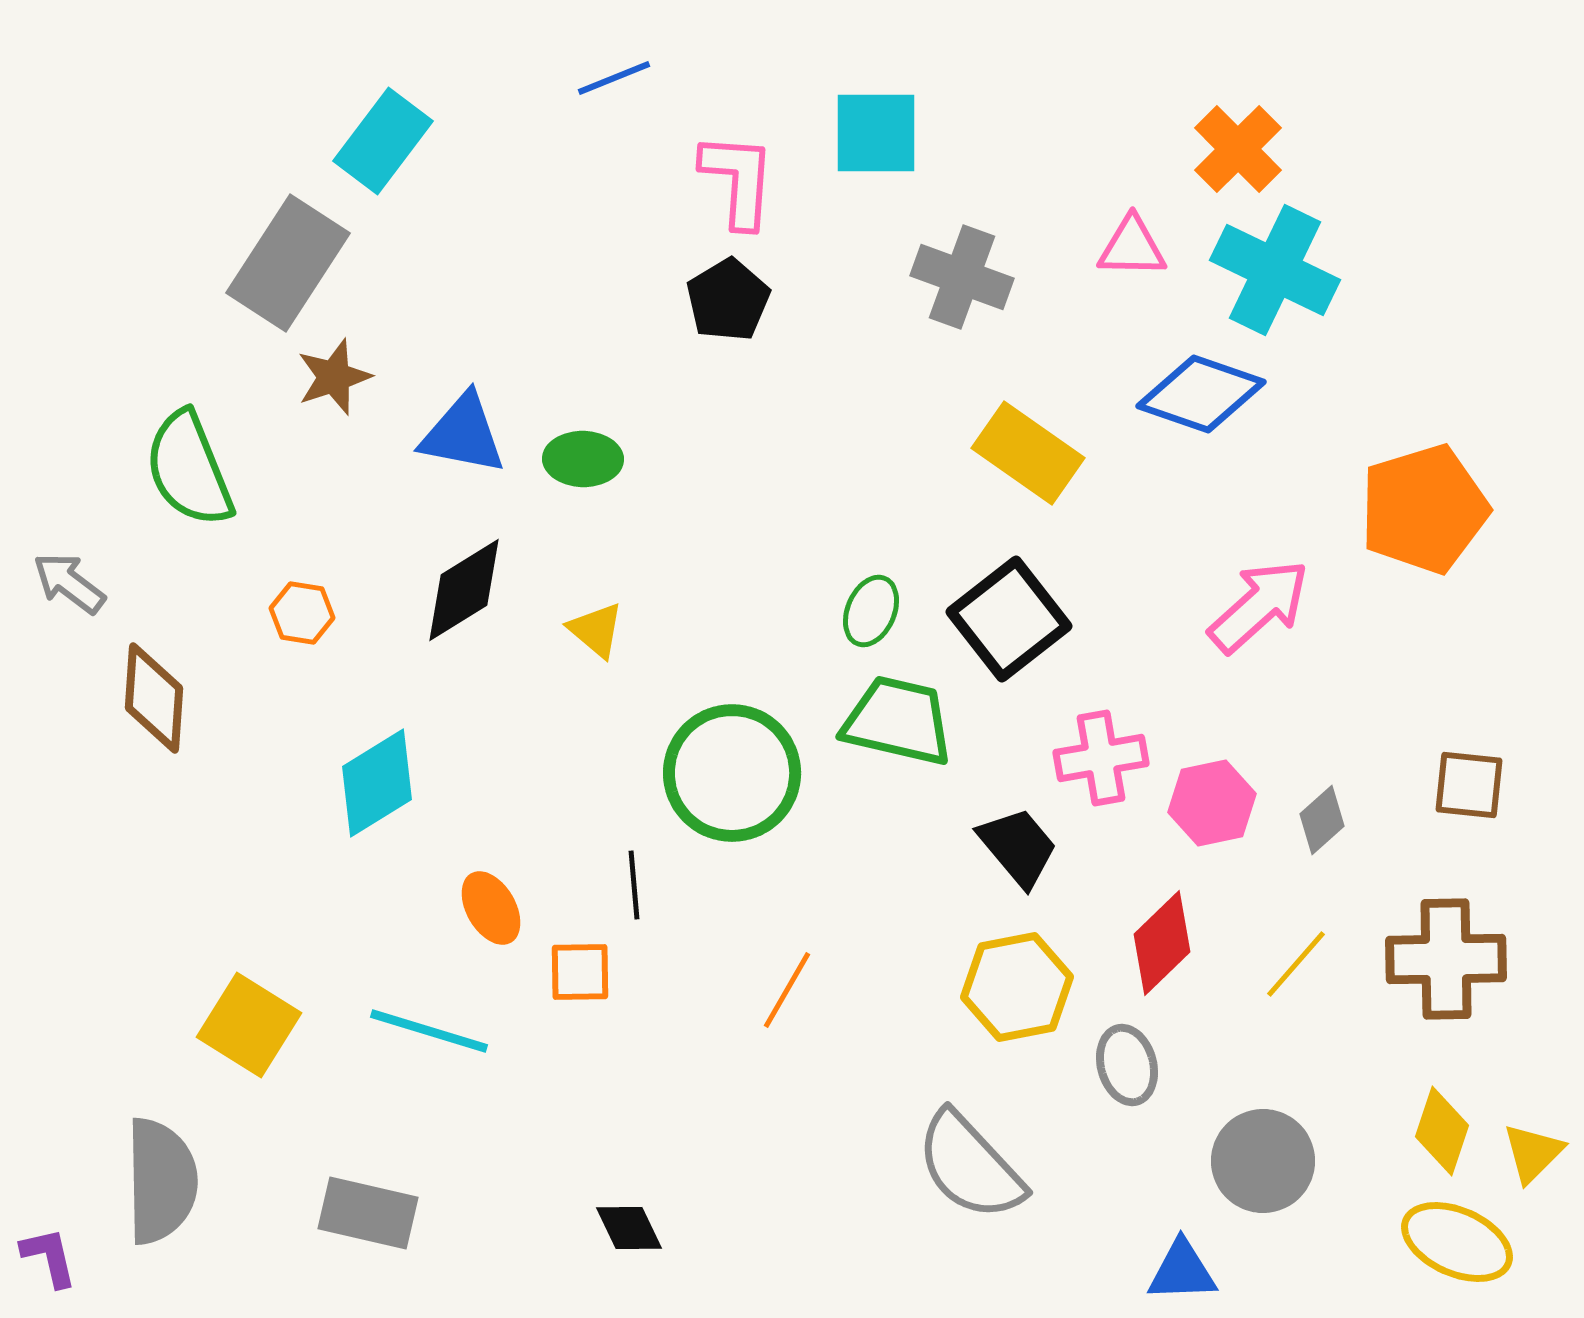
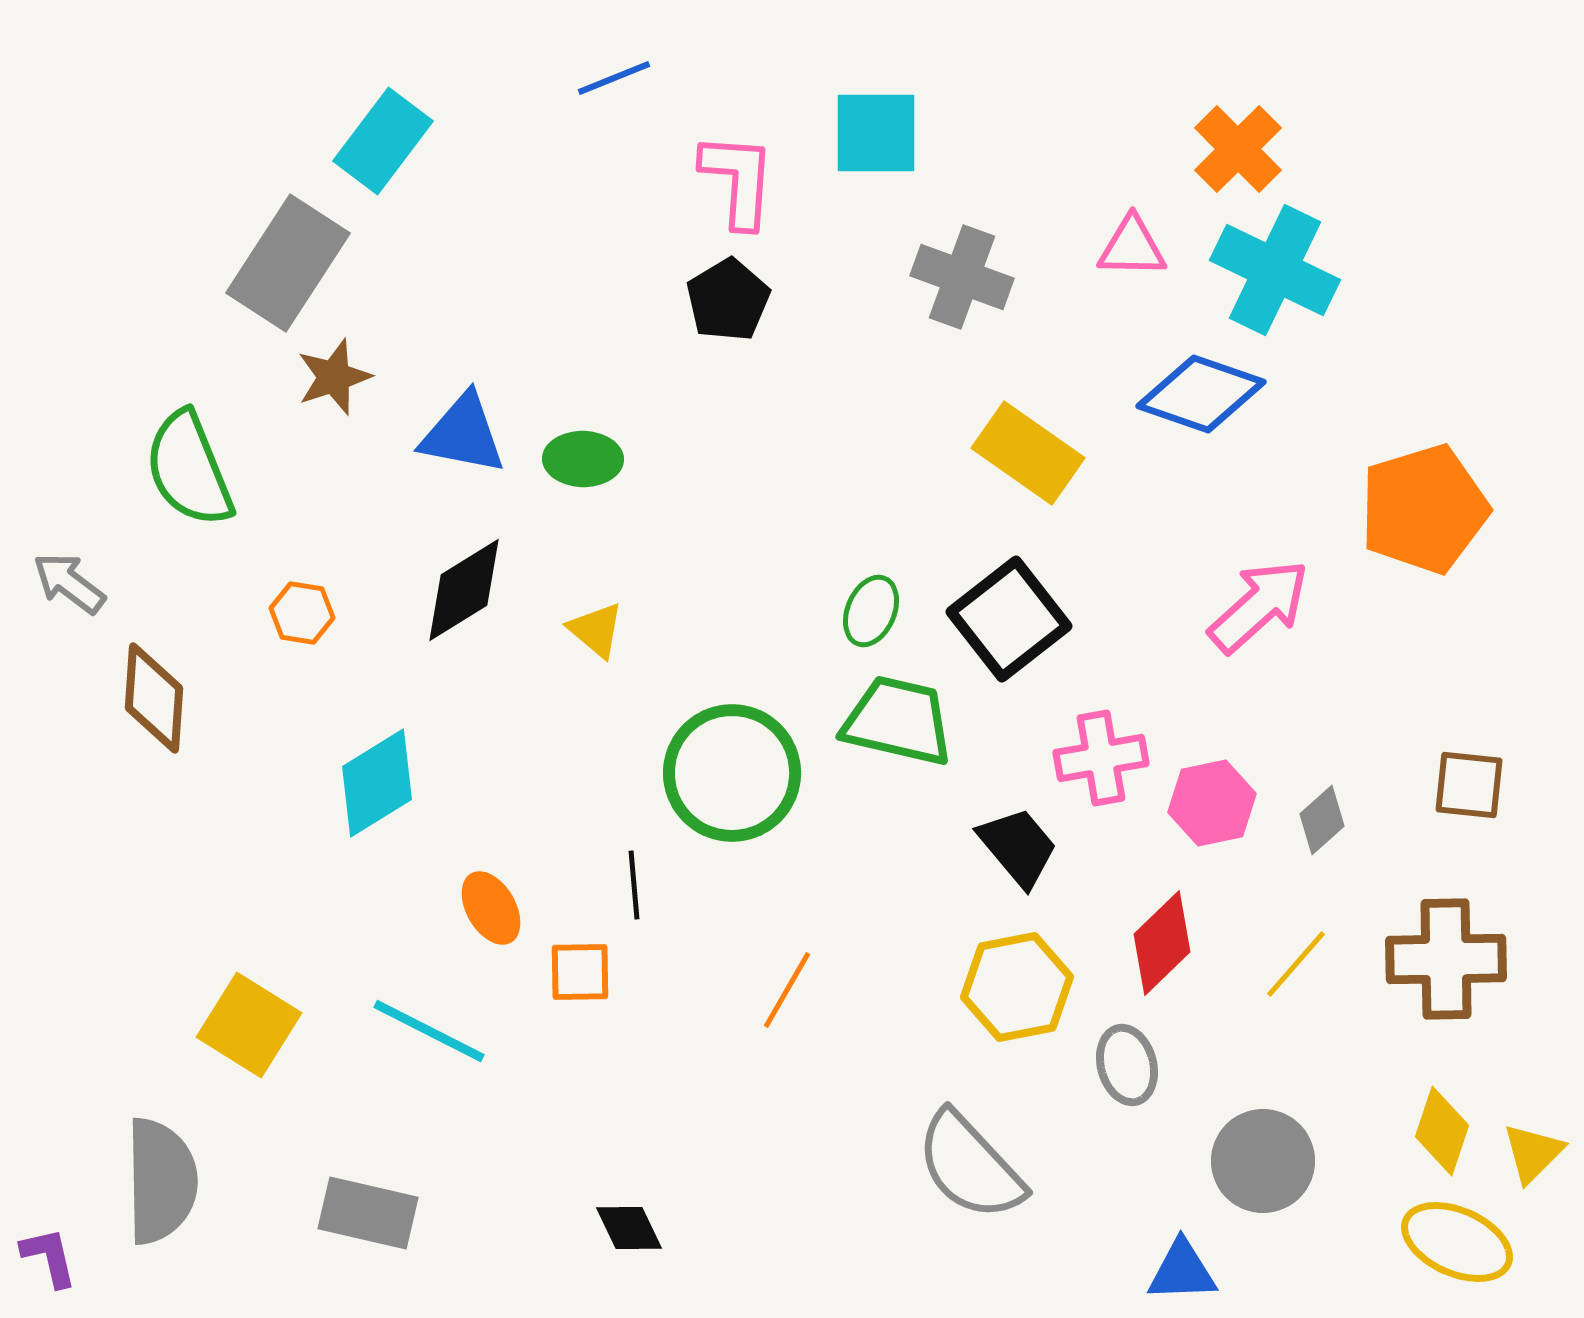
cyan line at (429, 1031): rotated 10 degrees clockwise
